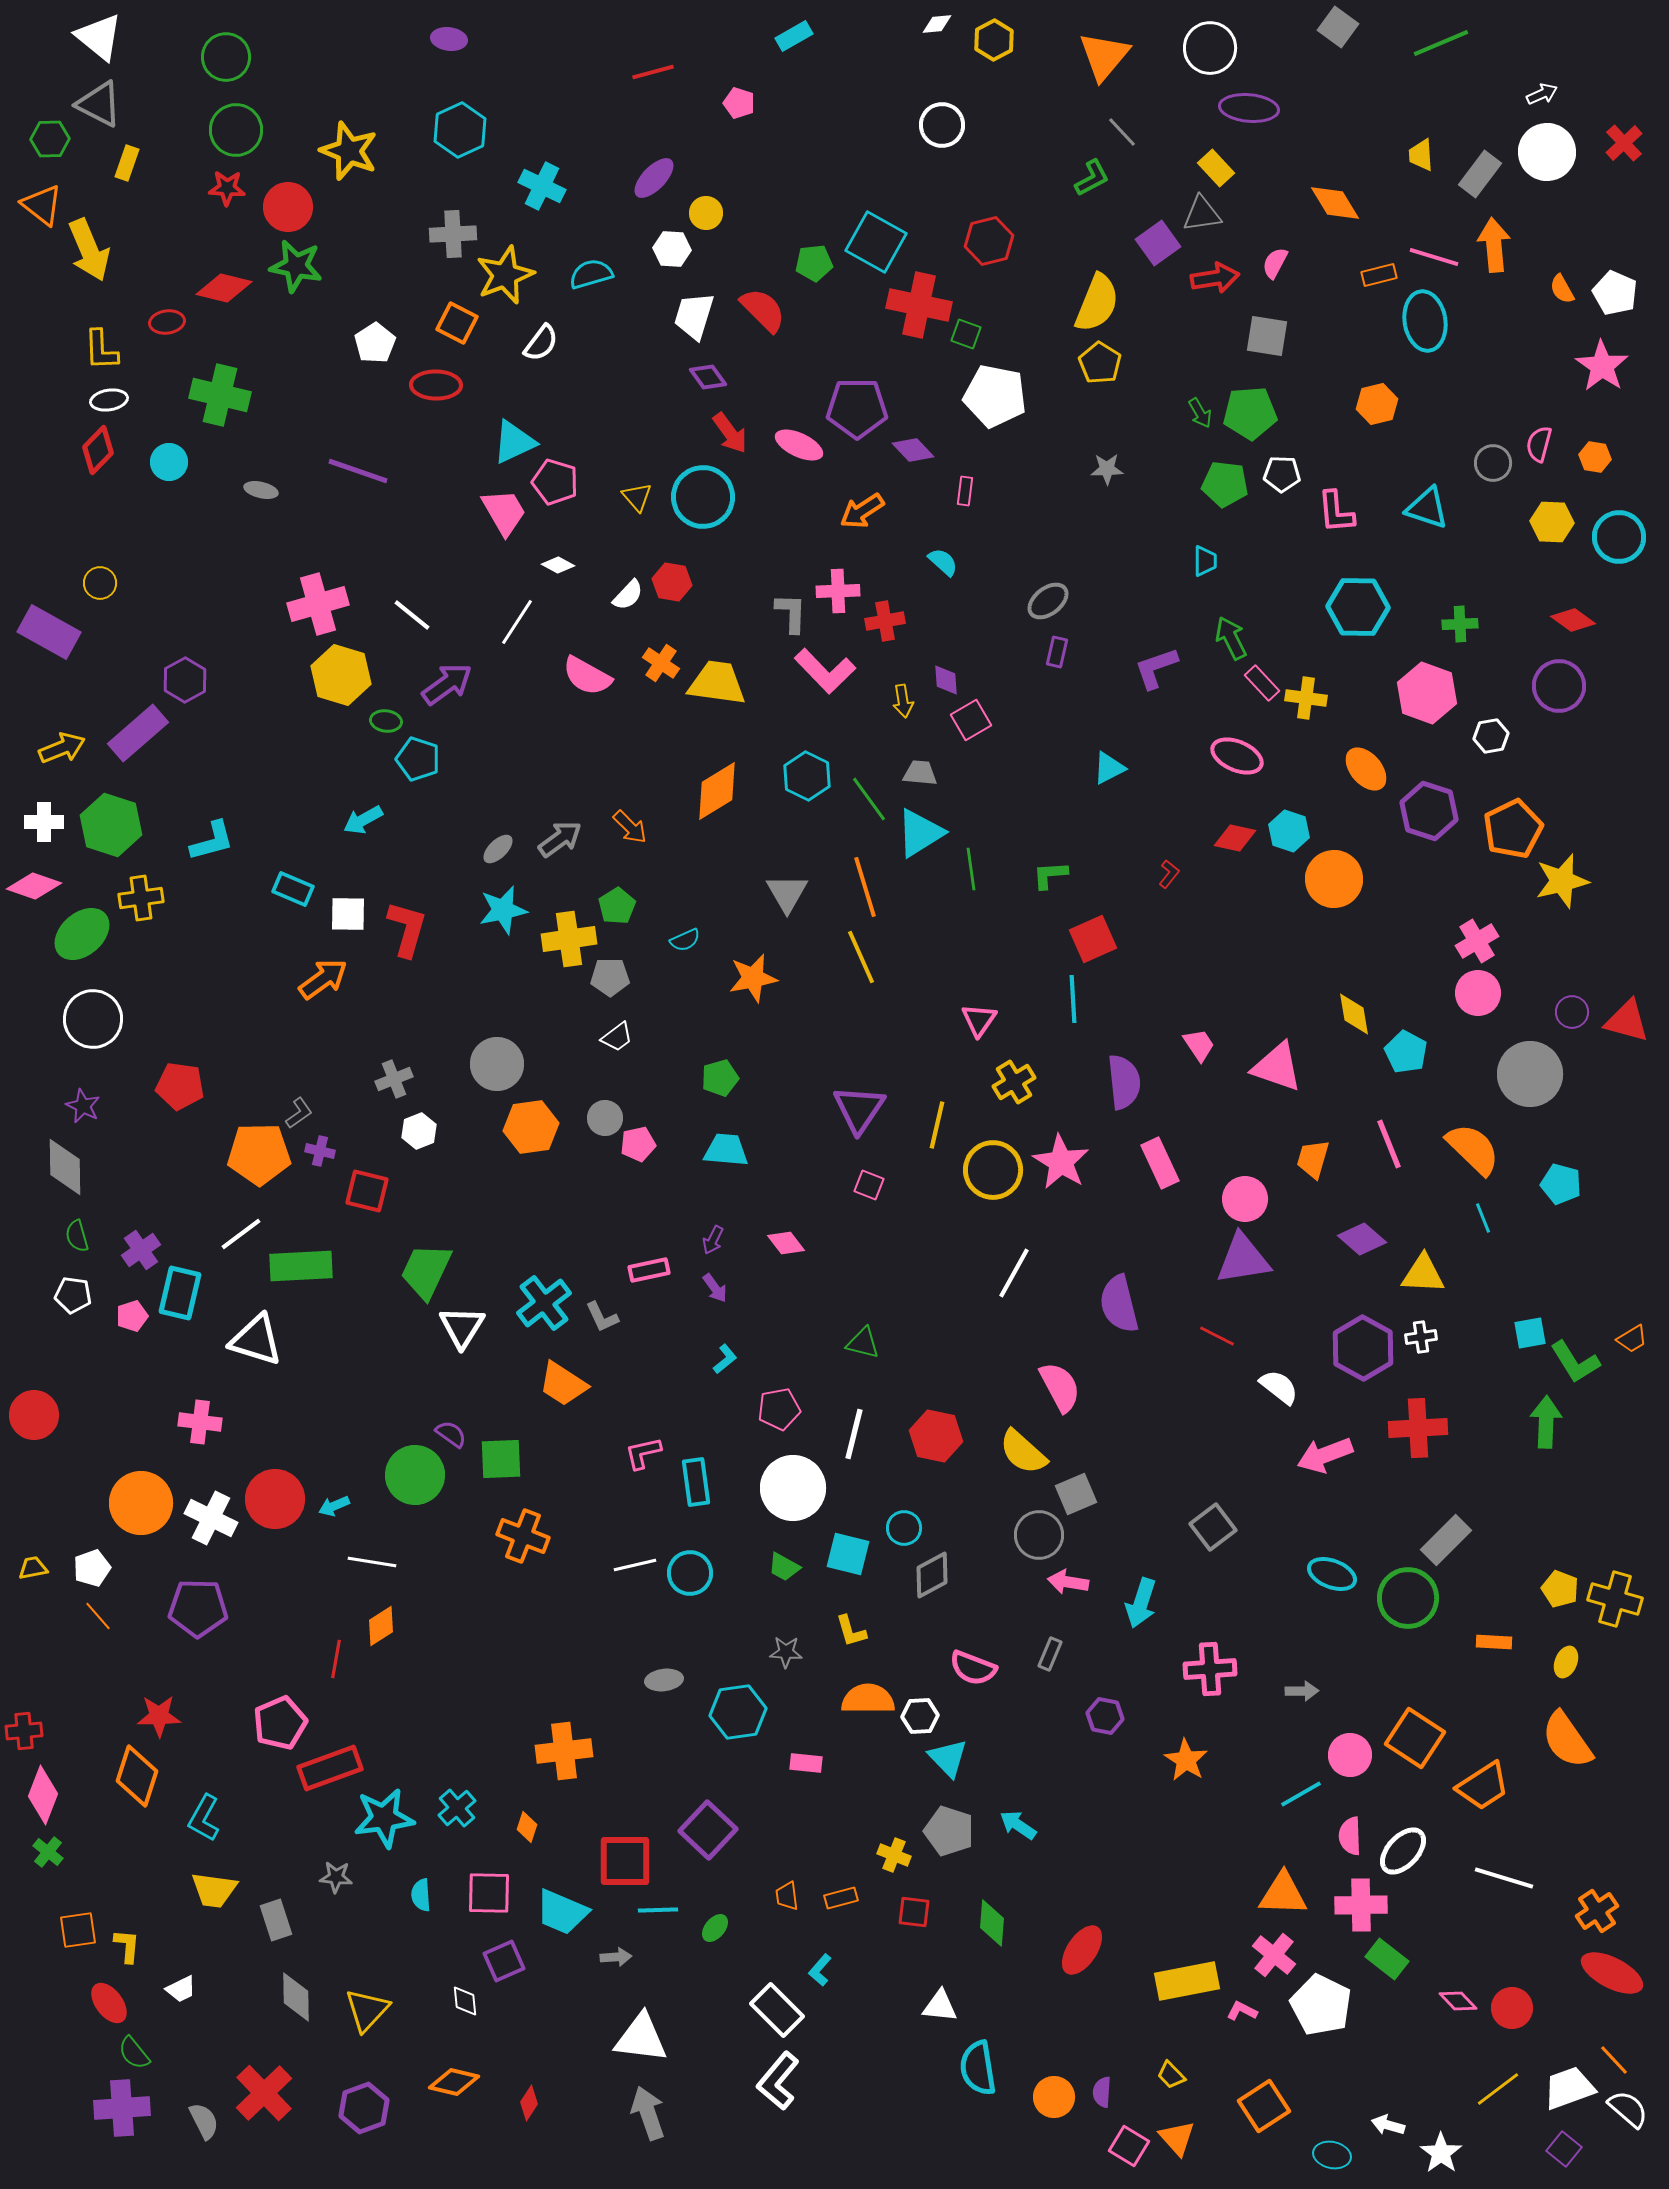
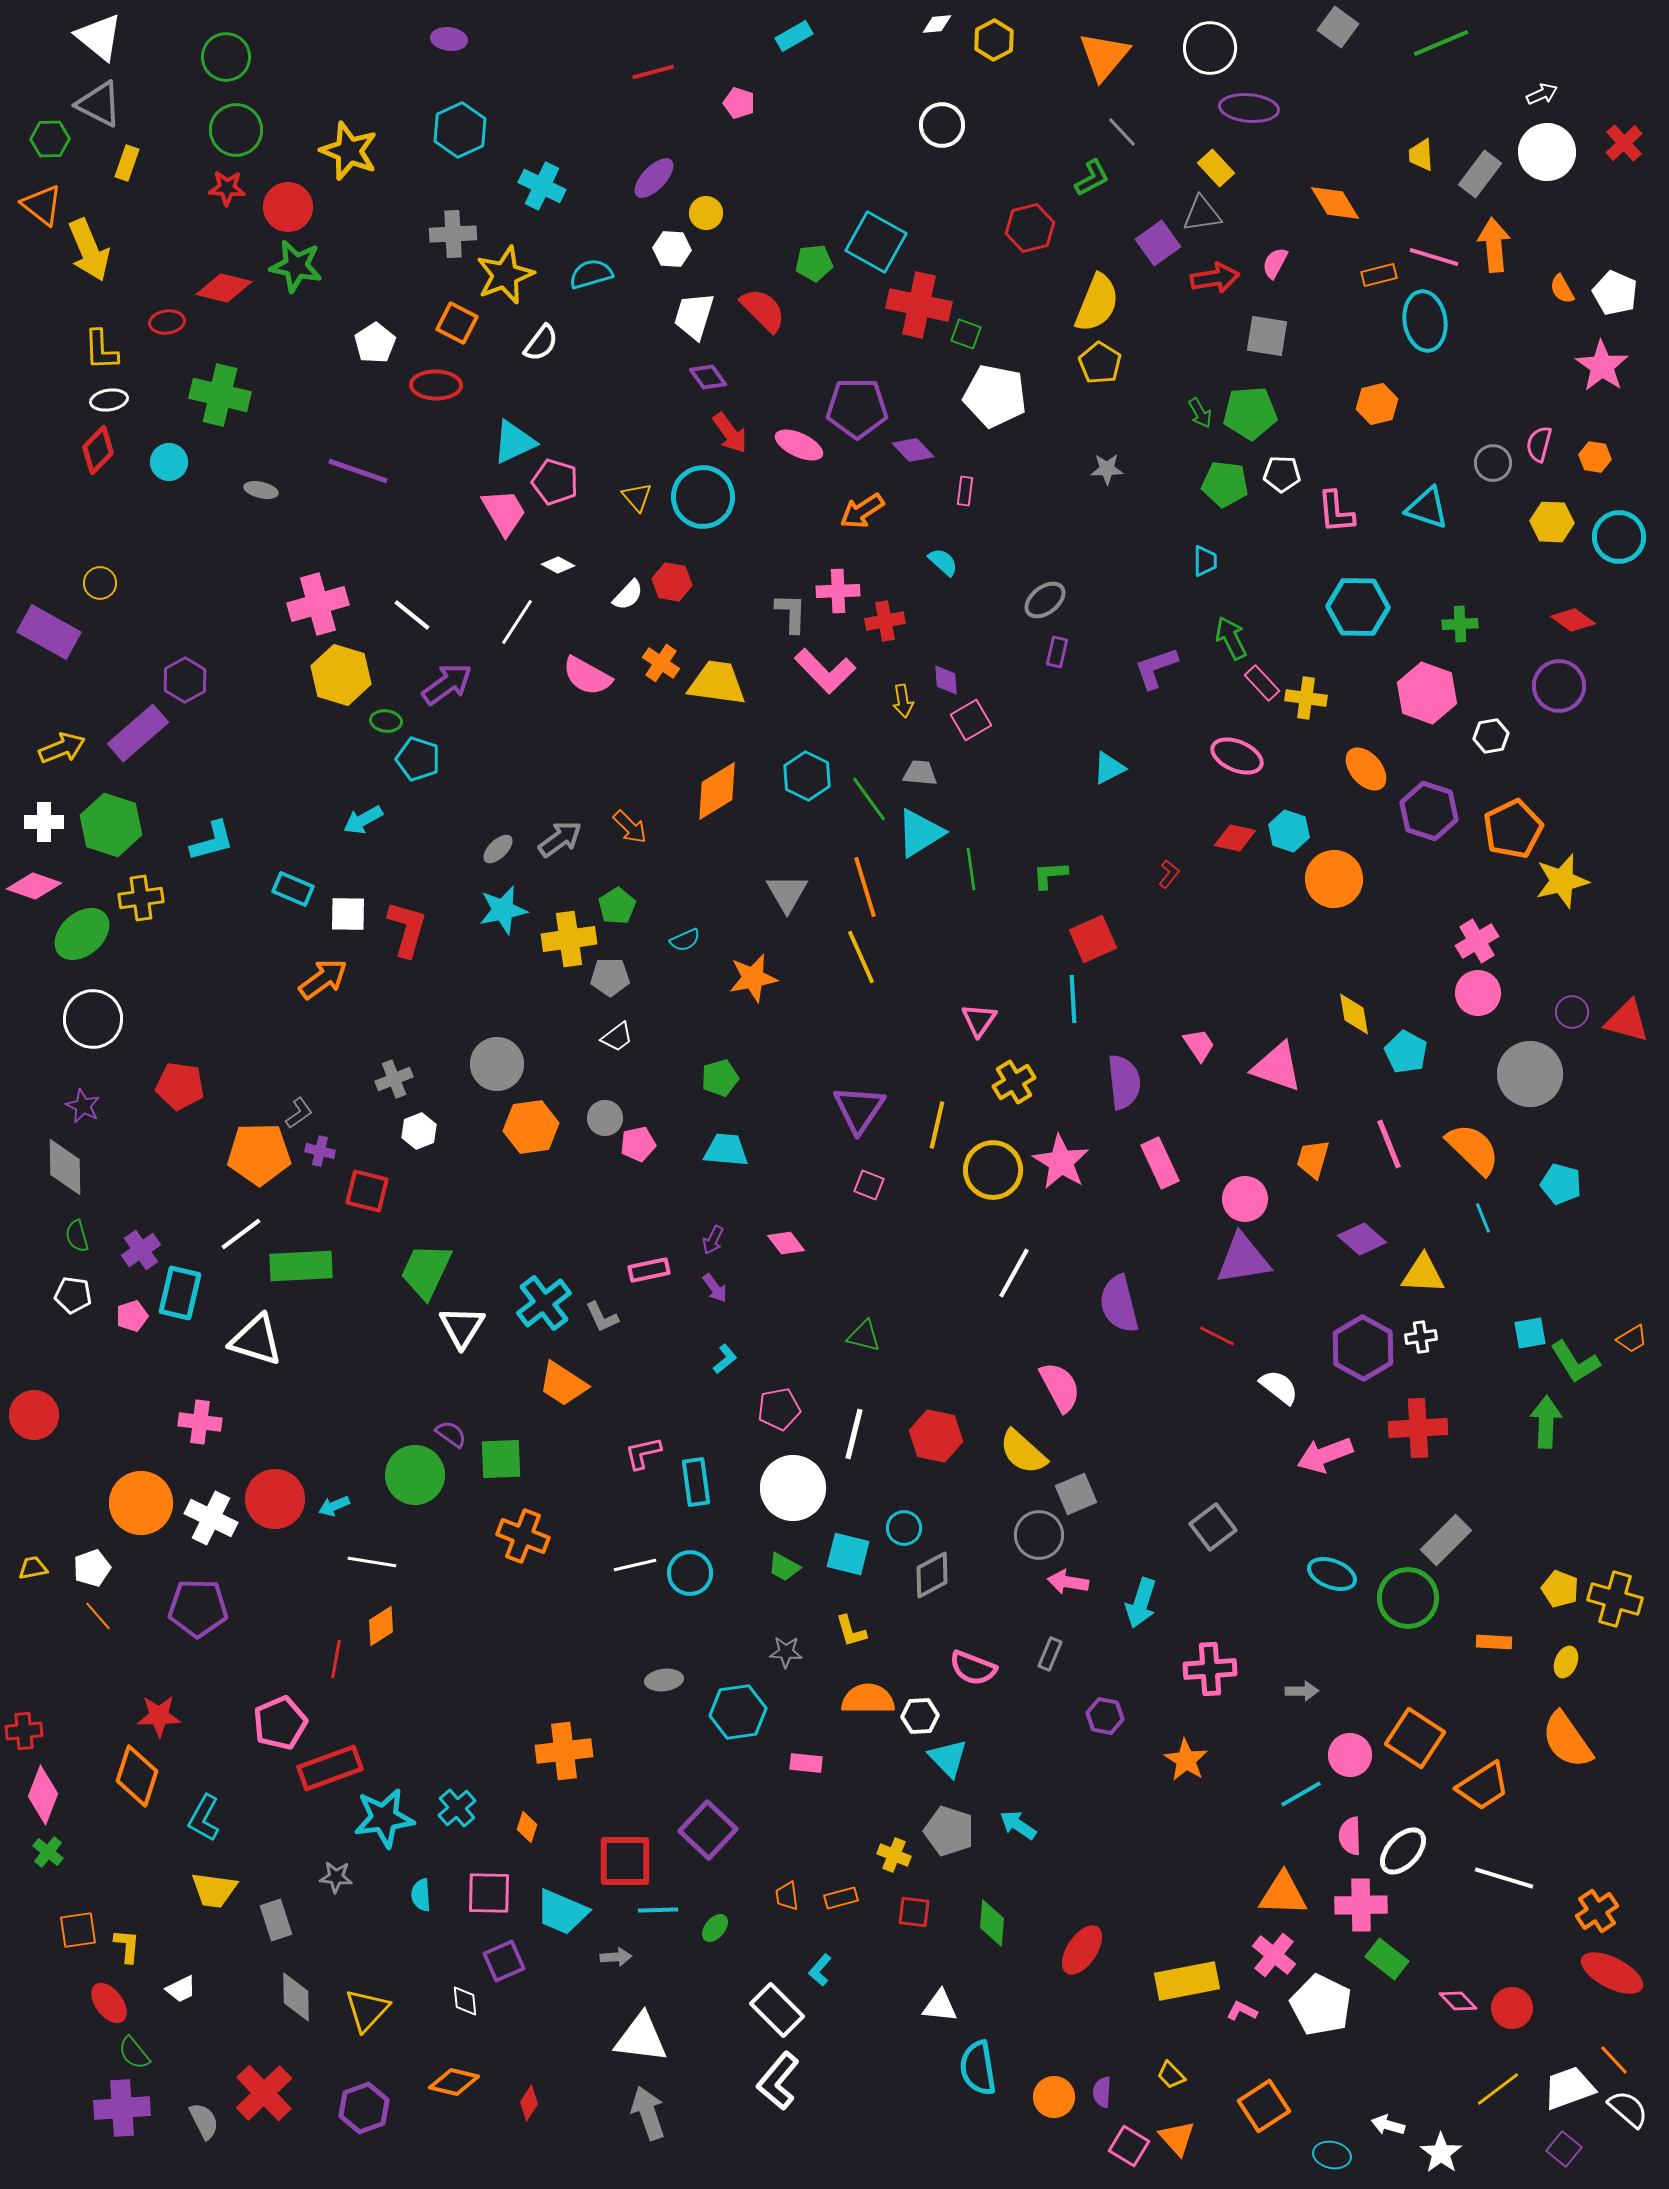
red hexagon at (989, 241): moved 41 px right, 13 px up
gray ellipse at (1048, 601): moved 3 px left, 1 px up
green triangle at (863, 1343): moved 1 px right, 7 px up
